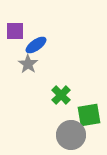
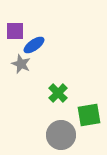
blue ellipse: moved 2 px left
gray star: moved 7 px left; rotated 12 degrees counterclockwise
green cross: moved 3 px left, 2 px up
gray circle: moved 10 px left
